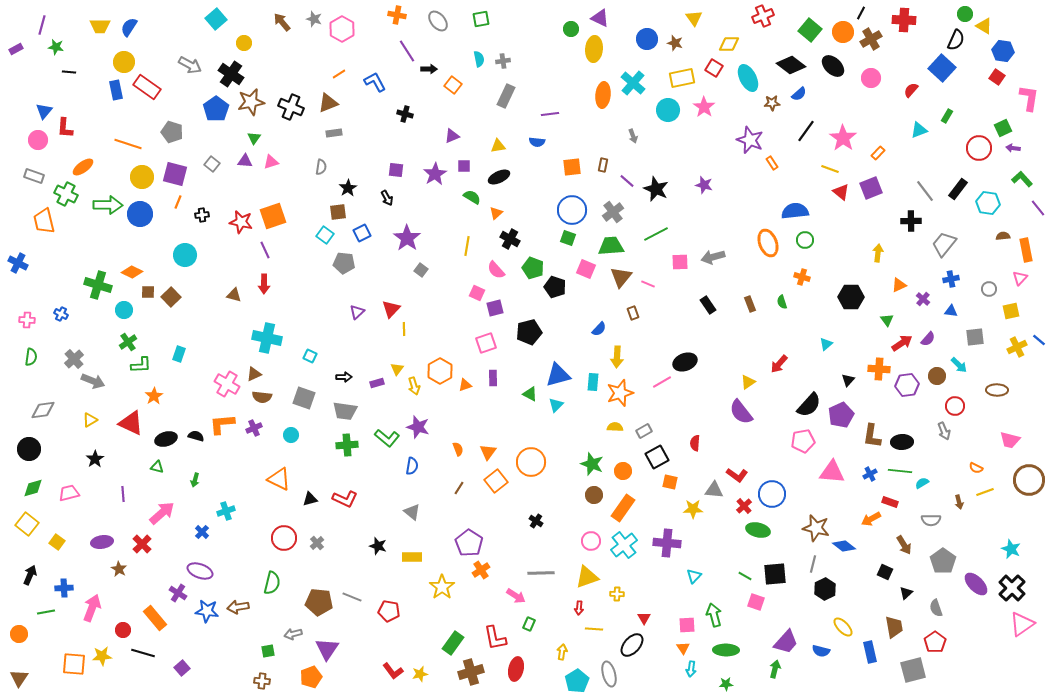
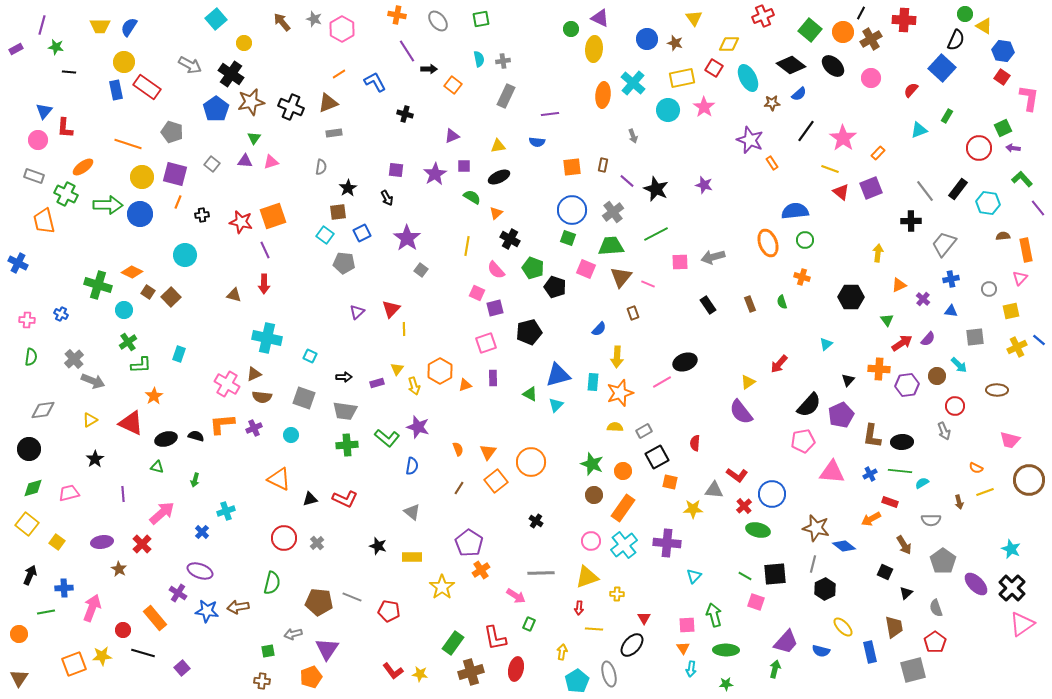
red square at (997, 77): moved 5 px right
brown square at (148, 292): rotated 32 degrees clockwise
orange square at (74, 664): rotated 25 degrees counterclockwise
yellow star at (420, 674): rotated 21 degrees clockwise
